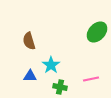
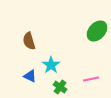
green ellipse: moved 1 px up
blue triangle: rotated 24 degrees clockwise
green cross: rotated 24 degrees clockwise
